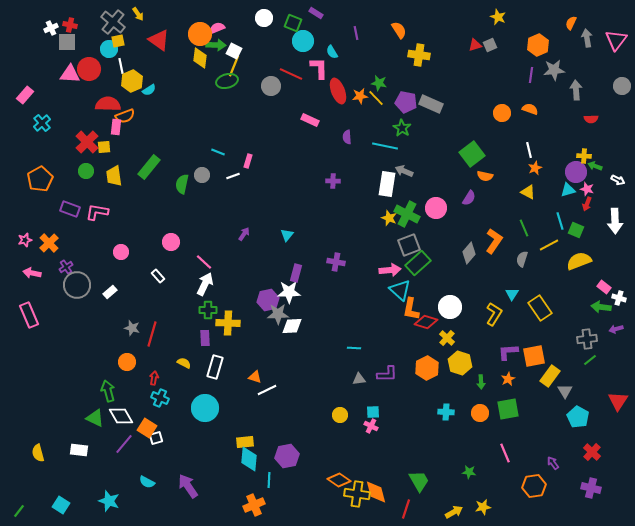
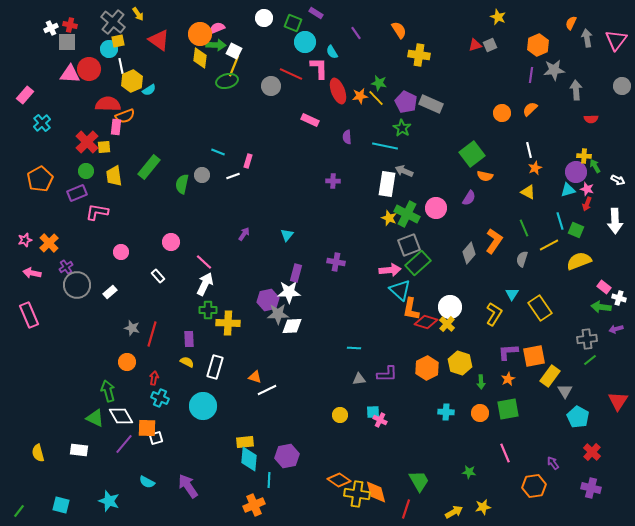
purple line at (356, 33): rotated 24 degrees counterclockwise
cyan circle at (303, 41): moved 2 px right, 1 px down
purple pentagon at (406, 102): rotated 15 degrees clockwise
orange semicircle at (530, 109): rotated 63 degrees counterclockwise
green arrow at (595, 166): rotated 40 degrees clockwise
purple rectangle at (70, 209): moved 7 px right, 16 px up; rotated 42 degrees counterclockwise
purple rectangle at (205, 338): moved 16 px left, 1 px down
yellow cross at (447, 338): moved 14 px up
yellow semicircle at (184, 363): moved 3 px right, 1 px up
cyan circle at (205, 408): moved 2 px left, 2 px up
pink cross at (371, 426): moved 9 px right, 6 px up
orange square at (147, 428): rotated 30 degrees counterclockwise
cyan square at (61, 505): rotated 18 degrees counterclockwise
